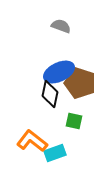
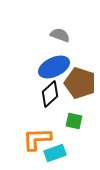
gray semicircle: moved 1 px left, 9 px down
blue ellipse: moved 5 px left, 5 px up
black diamond: rotated 36 degrees clockwise
orange L-shape: moved 5 px right, 2 px up; rotated 40 degrees counterclockwise
